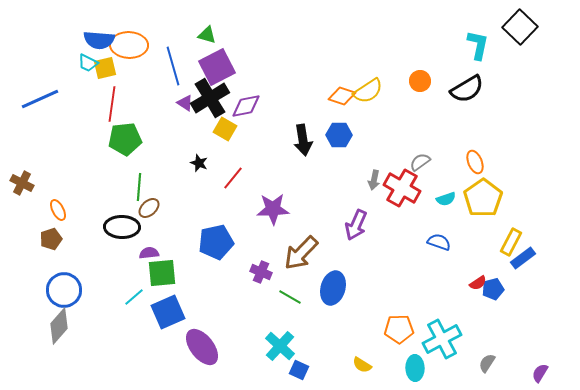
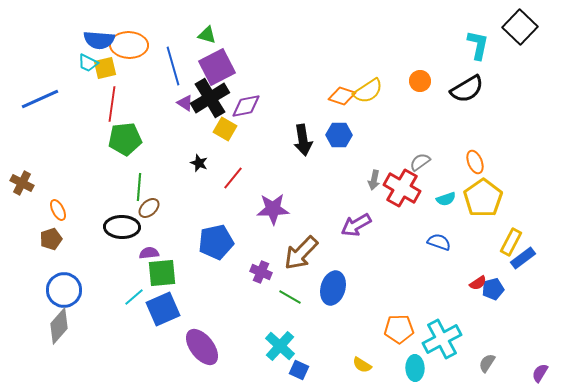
purple arrow at (356, 225): rotated 36 degrees clockwise
blue square at (168, 312): moved 5 px left, 3 px up
